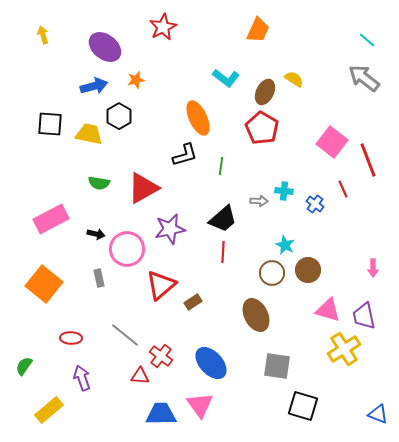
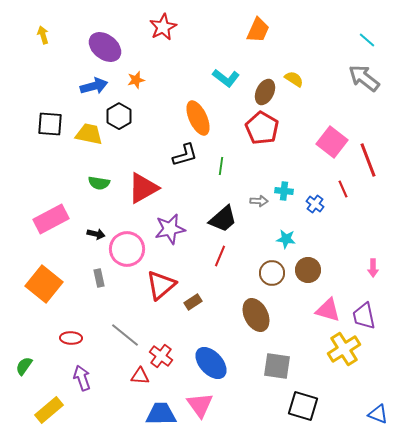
cyan star at (285, 245): moved 1 px right, 6 px up; rotated 18 degrees counterclockwise
red line at (223, 252): moved 3 px left, 4 px down; rotated 20 degrees clockwise
